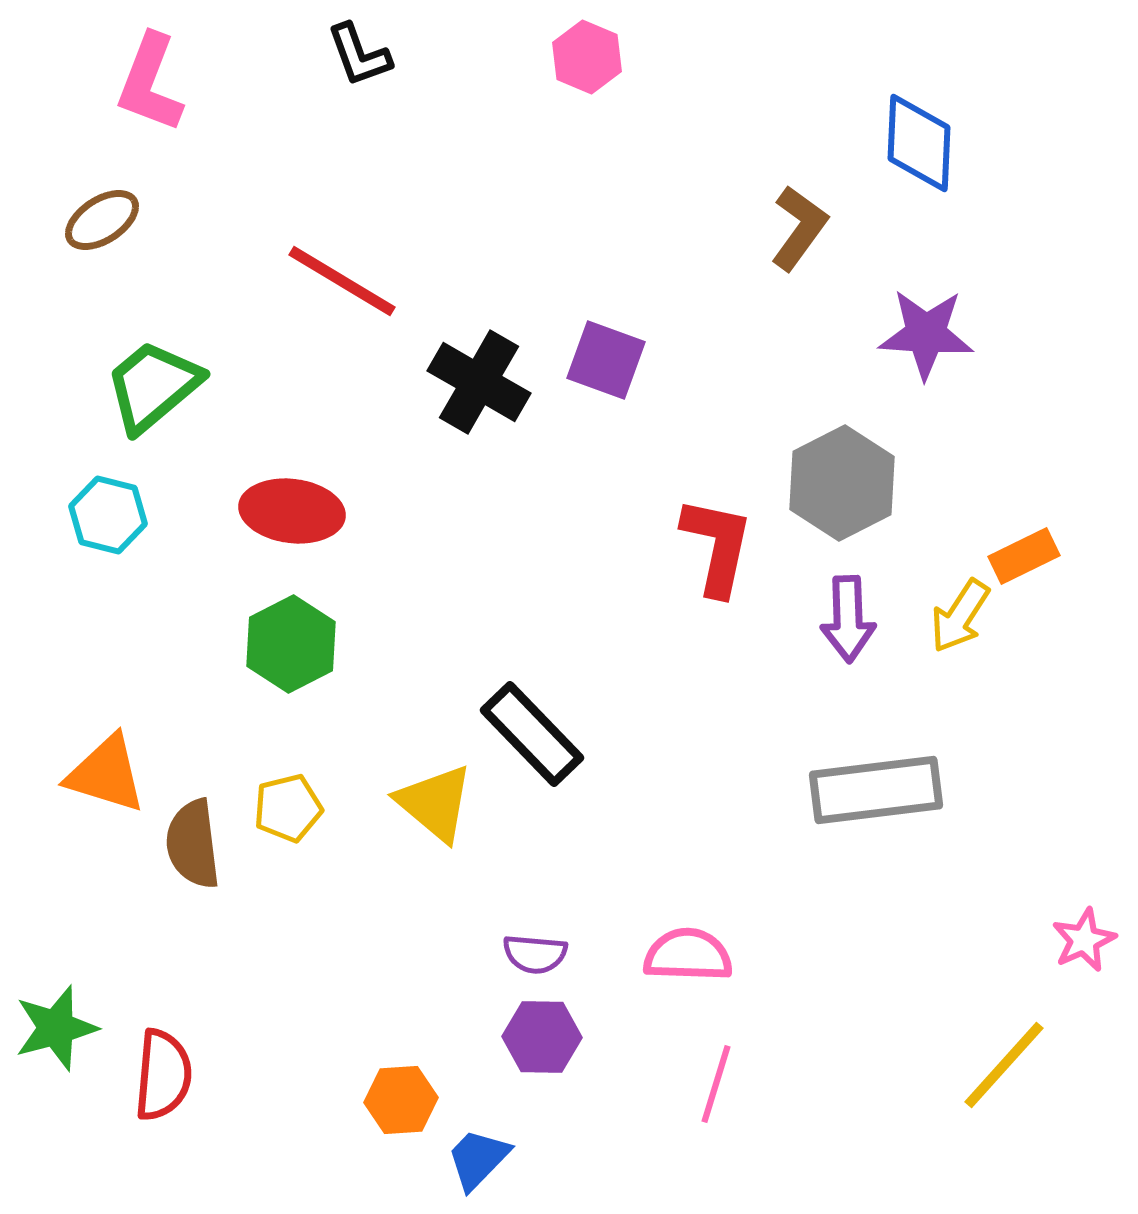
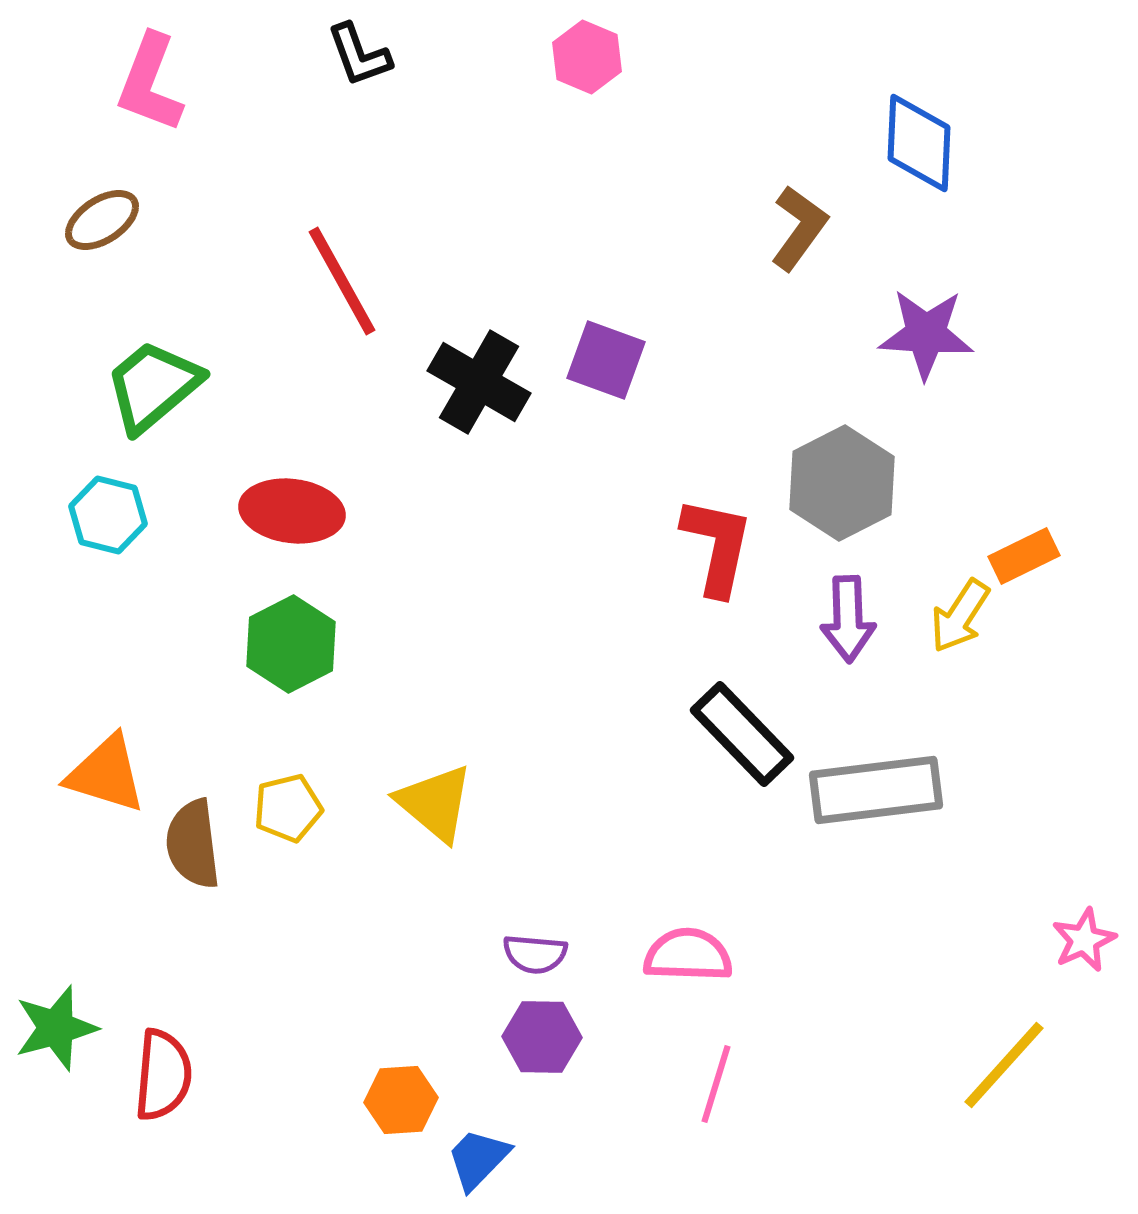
red line: rotated 30 degrees clockwise
black rectangle: moved 210 px right
